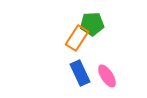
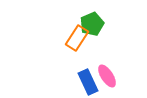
green pentagon: rotated 20 degrees counterclockwise
blue rectangle: moved 8 px right, 9 px down
